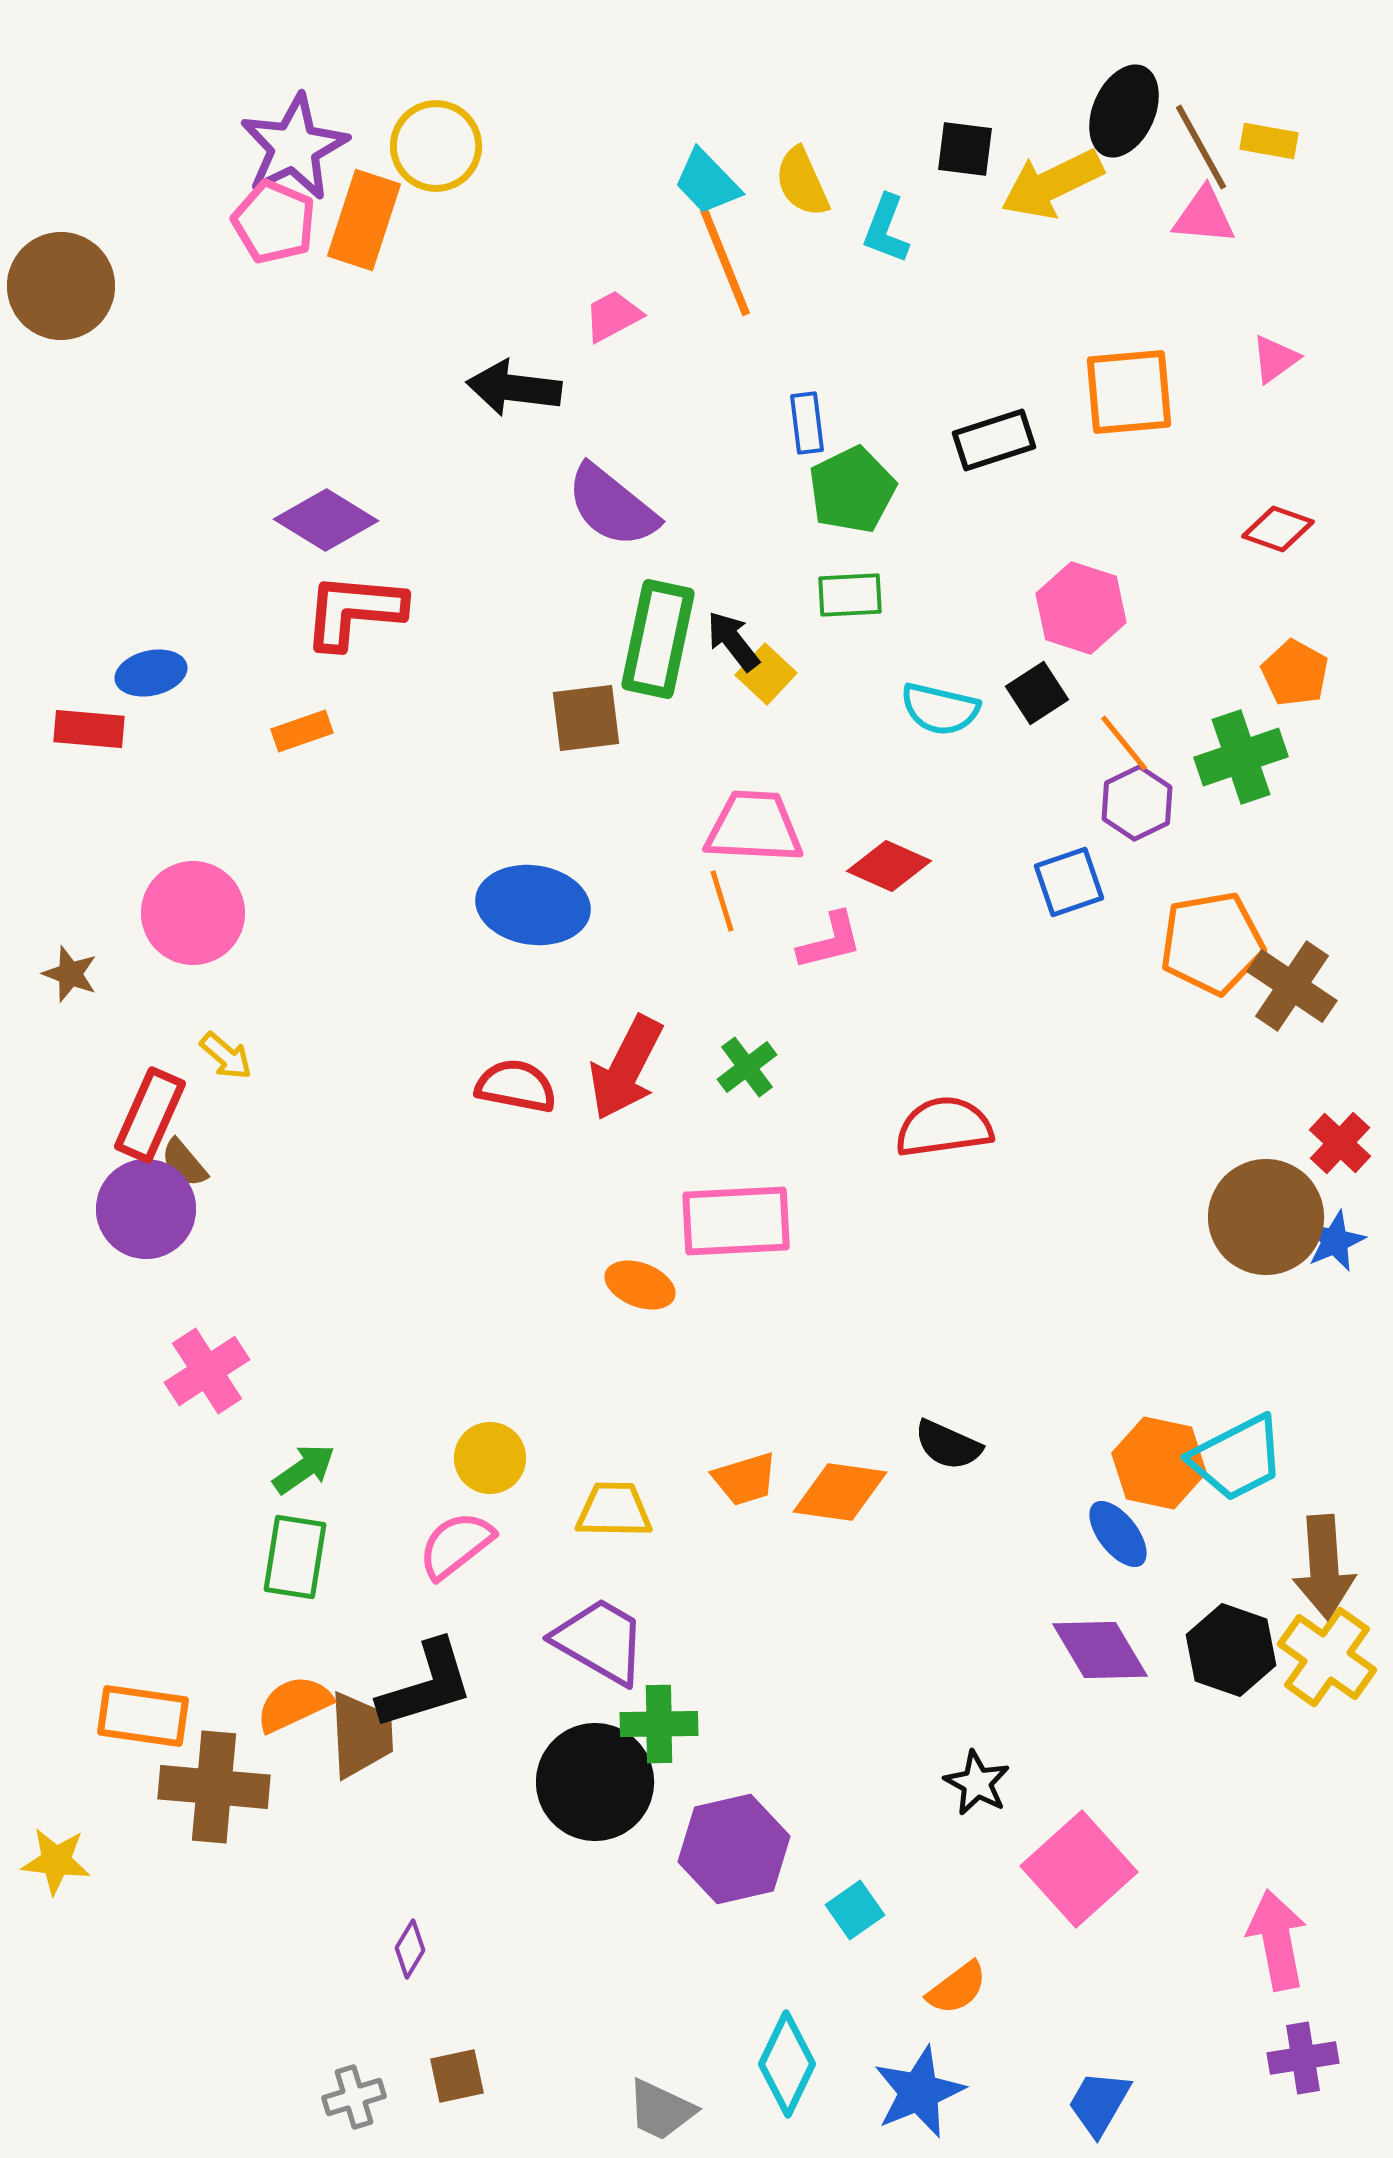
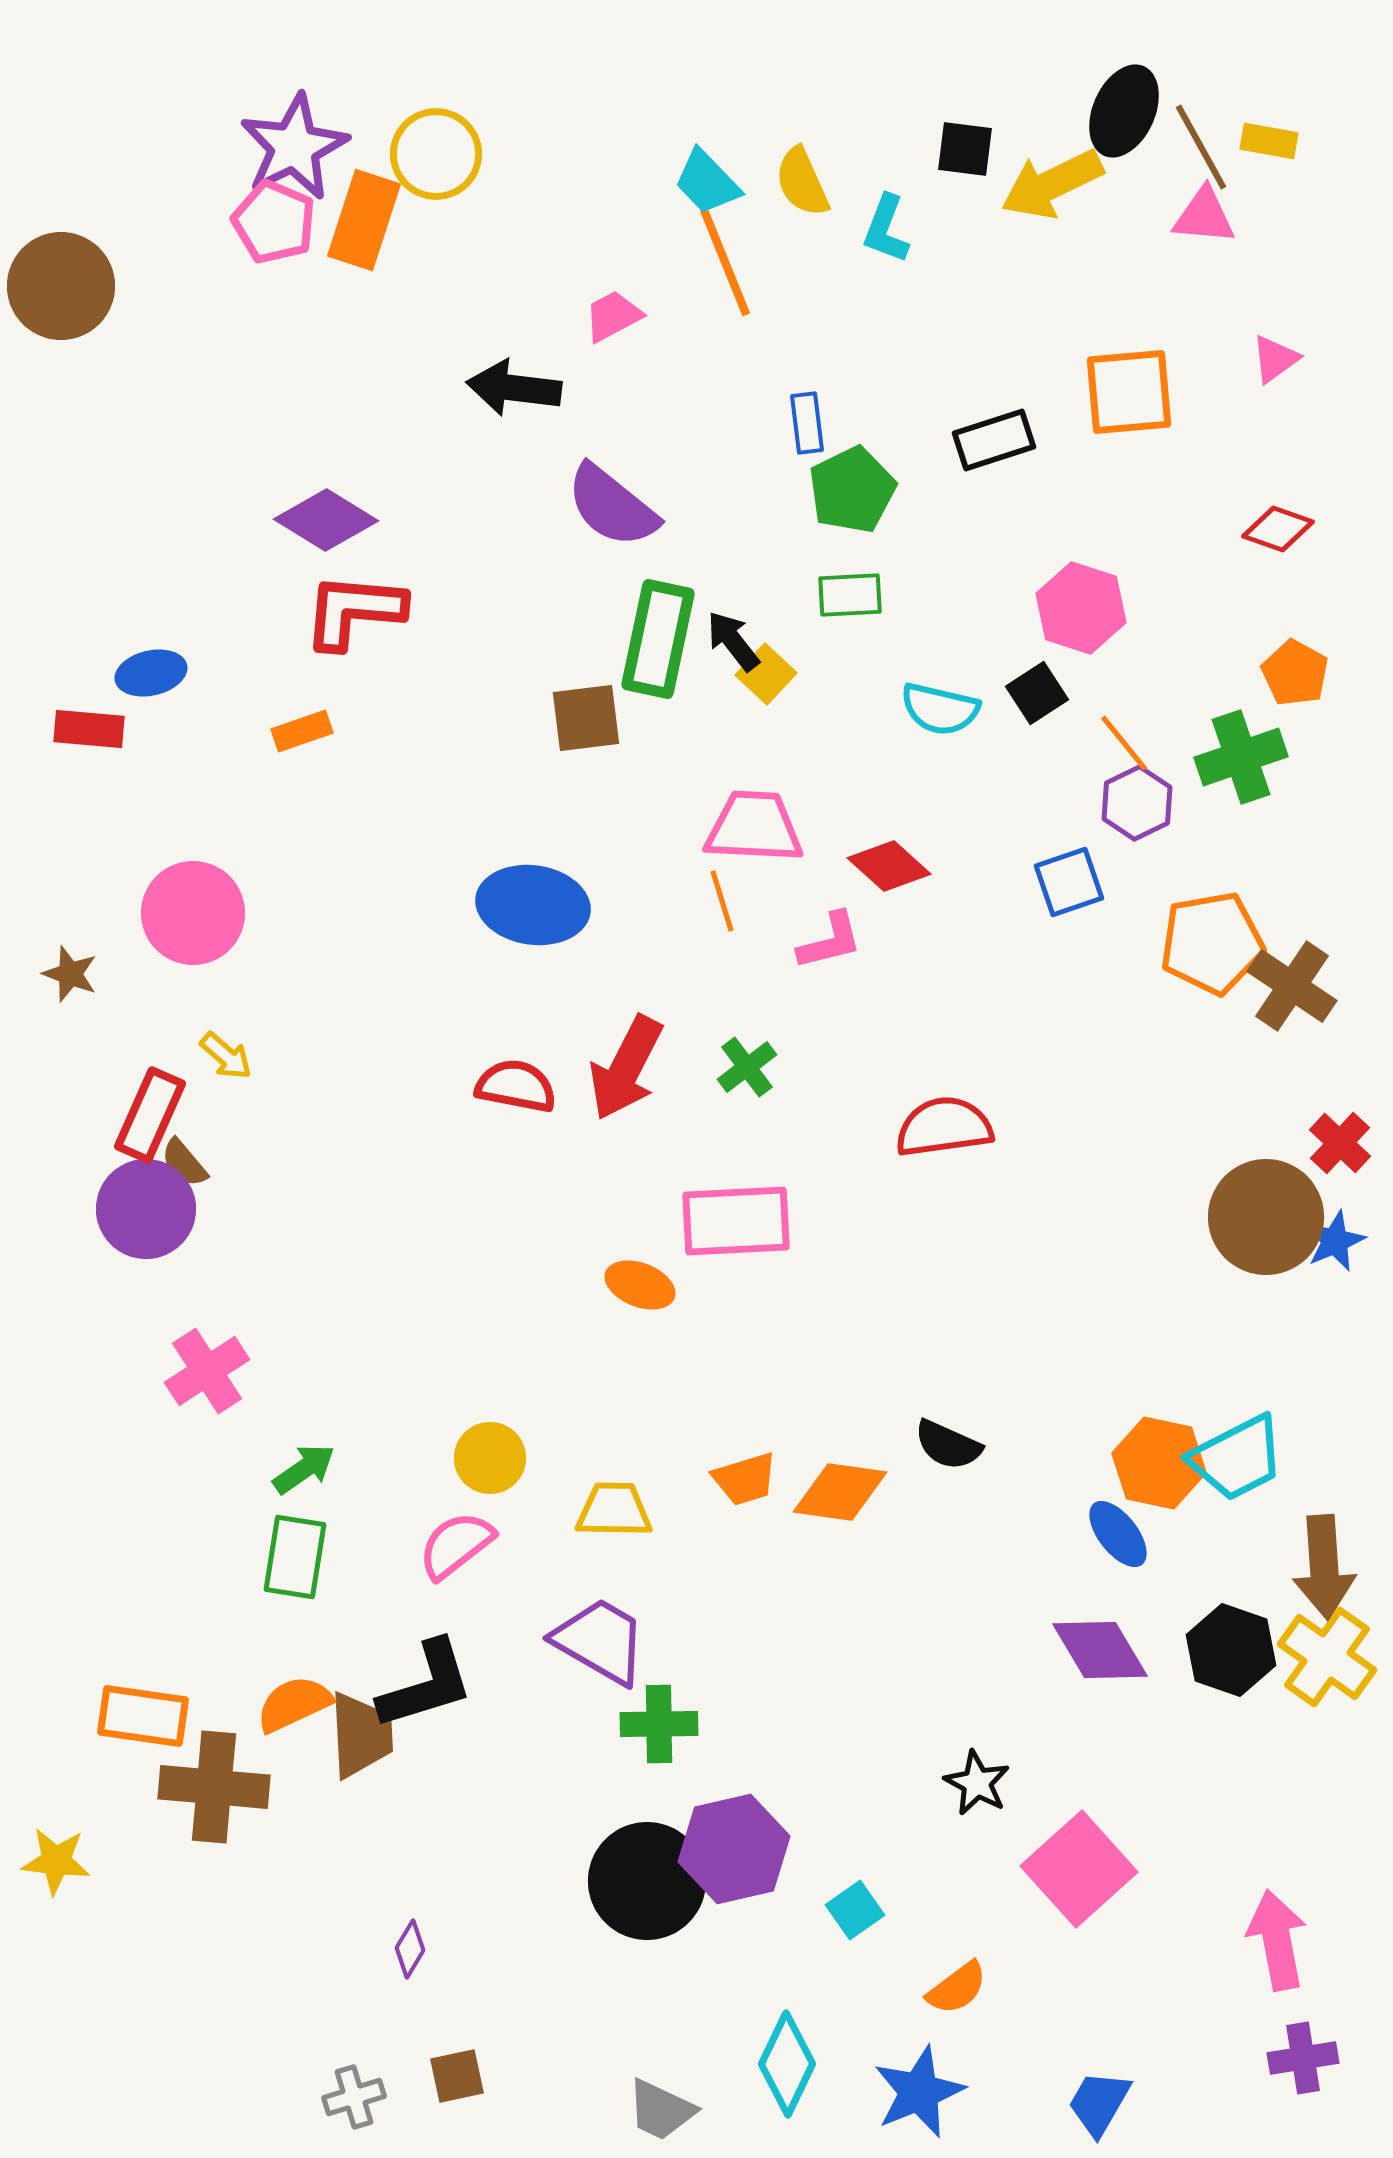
yellow circle at (436, 146): moved 8 px down
red diamond at (889, 866): rotated 18 degrees clockwise
black circle at (595, 1782): moved 52 px right, 99 px down
